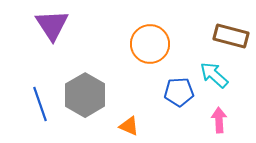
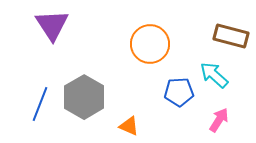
gray hexagon: moved 1 px left, 2 px down
blue line: rotated 40 degrees clockwise
pink arrow: rotated 35 degrees clockwise
